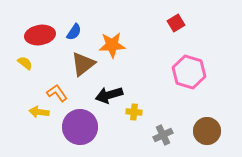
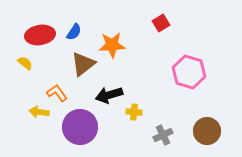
red square: moved 15 px left
